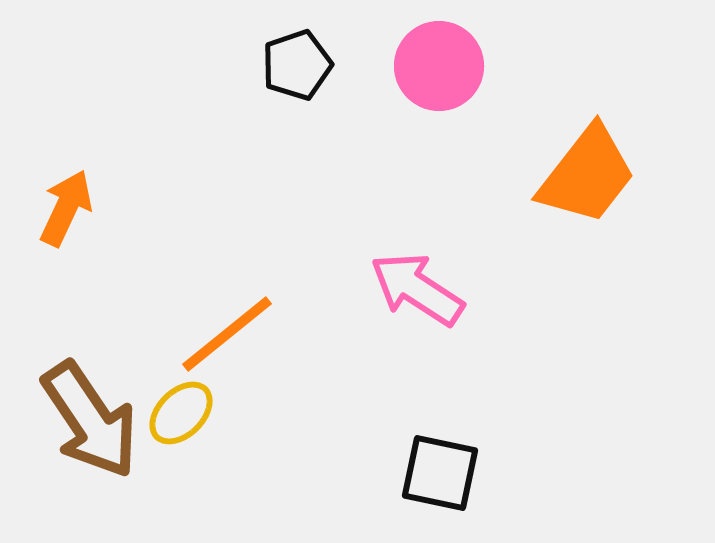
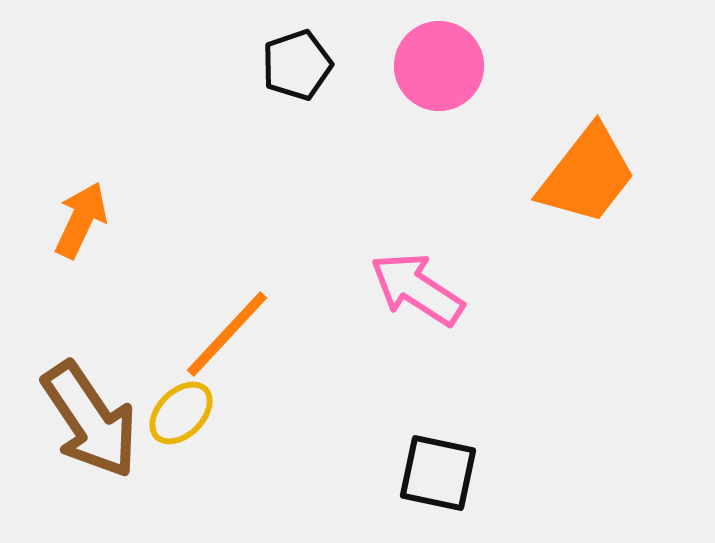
orange arrow: moved 15 px right, 12 px down
orange line: rotated 8 degrees counterclockwise
black square: moved 2 px left
